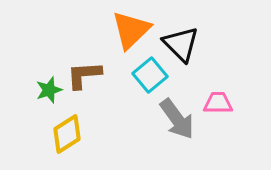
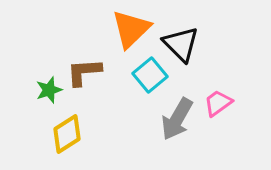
orange triangle: moved 1 px up
brown L-shape: moved 3 px up
pink trapezoid: rotated 36 degrees counterclockwise
gray arrow: rotated 66 degrees clockwise
